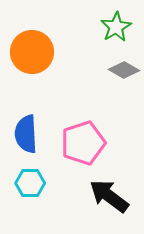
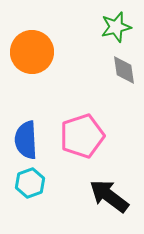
green star: rotated 16 degrees clockwise
gray diamond: rotated 52 degrees clockwise
blue semicircle: moved 6 px down
pink pentagon: moved 1 px left, 7 px up
cyan hexagon: rotated 20 degrees counterclockwise
